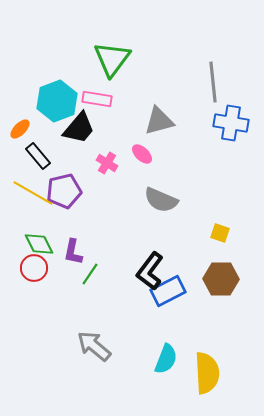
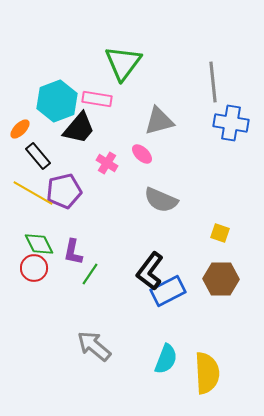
green triangle: moved 11 px right, 4 px down
